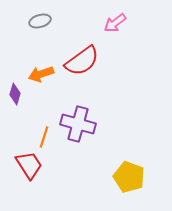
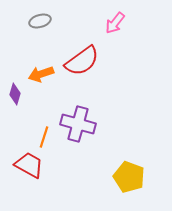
pink arrow: rotated 15 degrees counterclockwise
red trapezoid: rotated 28 degrees counterclockwise
